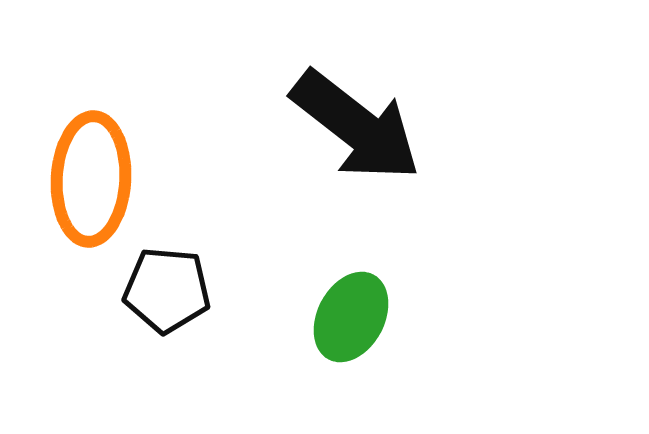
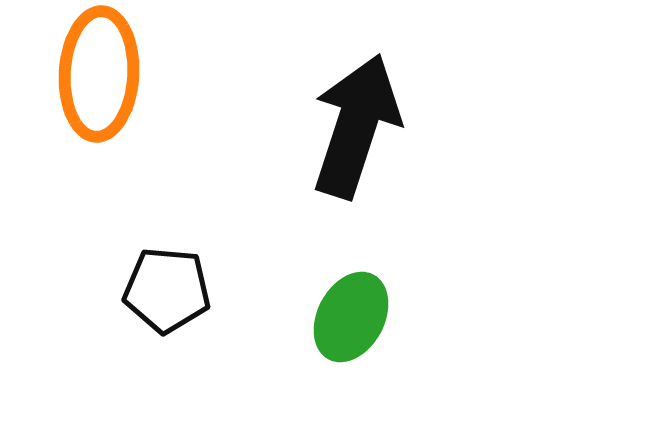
black arrow: rotated 110 degrees counterclockwise
orange ellipse: moved 8 px right, 105 px up
